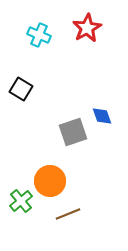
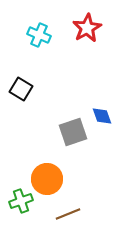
orange circle: moved 3 px left, 2 px up
green cross: rotated 20 degrees clockwise
